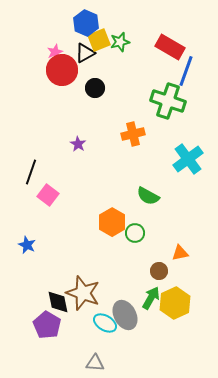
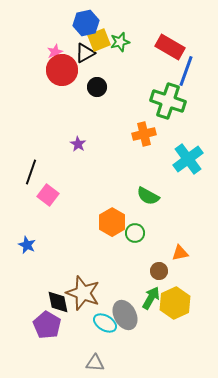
blue hexagon: rotated 25 degrees clockwise
black circle: moved 2 px right, 1 px up
orange cross: moved 11 px right
